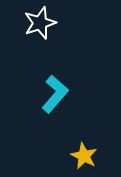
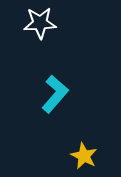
white star: rotated 16 degrees clockwise
